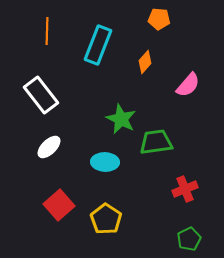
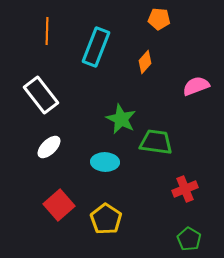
cyan rectangle: moved 2 px left, 2 px down
pink semicircle: moved 8 px right, 1 px down; rotated 152 degrees counterclockwise
green trapezoid: rotated 16 degrees clockwise
green pentagon: rotated 15 degrees counterclockwise
